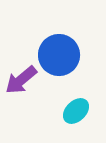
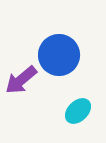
cyan ellipse: moved 2 px right
